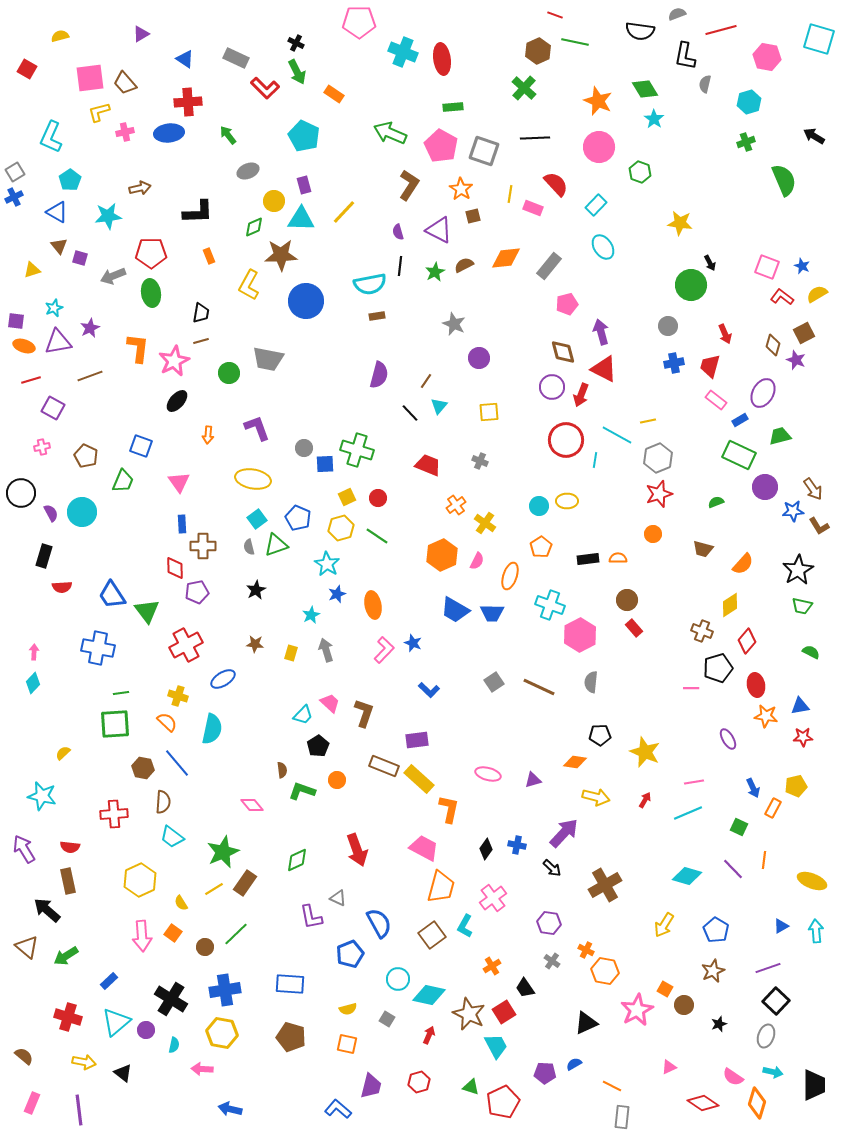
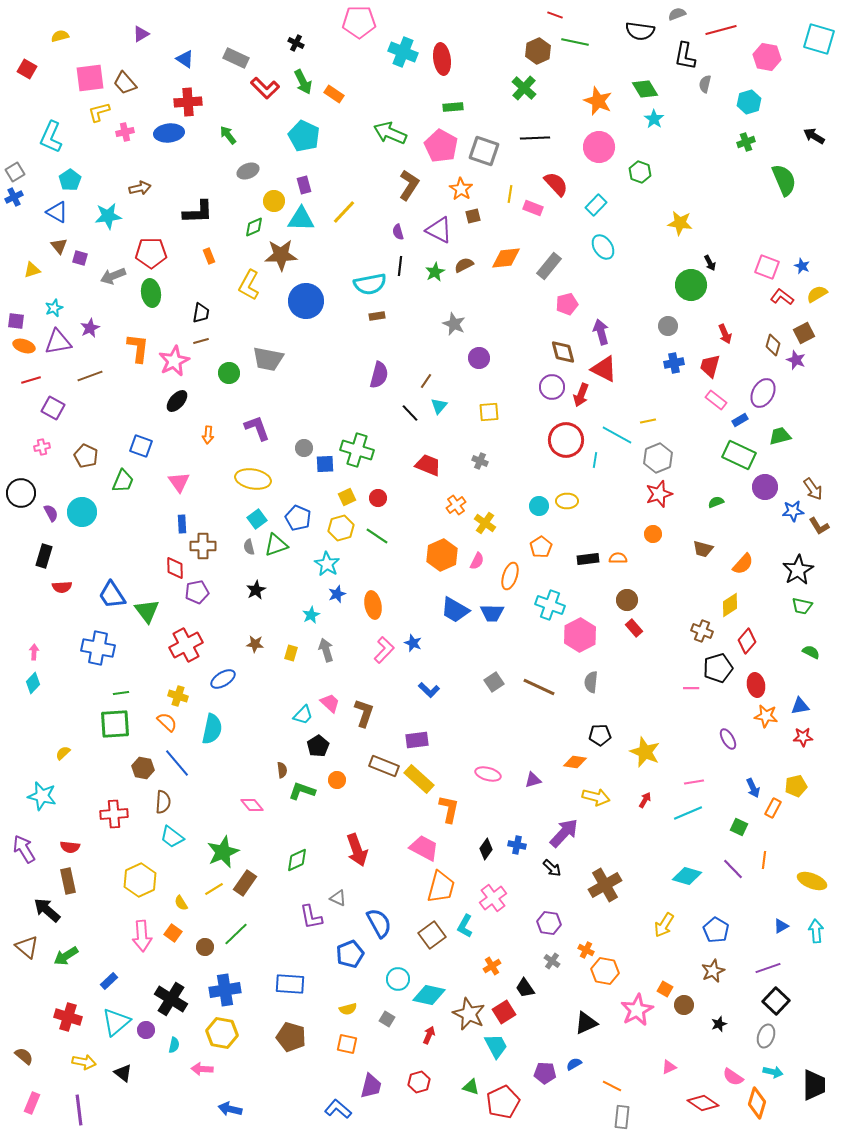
green arrow at (297, 72): moved 6 px right, 10 px down
